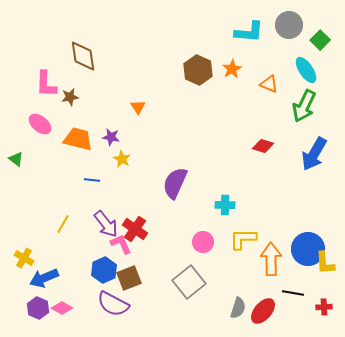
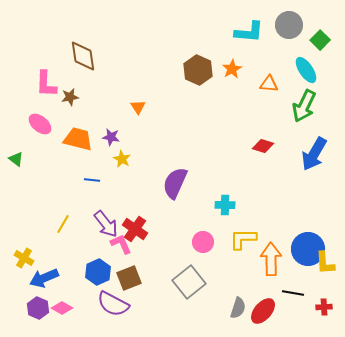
orange triangle at (269, 84): rotated 18 degrees counterclockwise
blue hexagon at (104, 270): moved 6 px left, 2 px down
